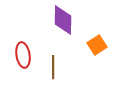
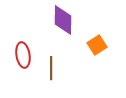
brown line: moved 2 px left, 1 px down
